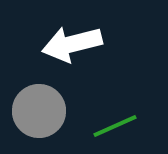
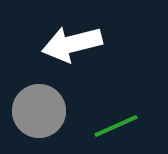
green line: moved 1 px right
